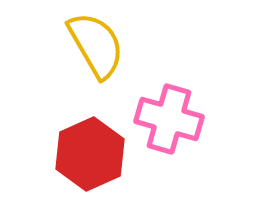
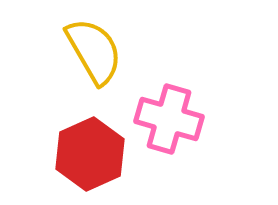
yellow semicircle: moved 2 px left, 6 px down
